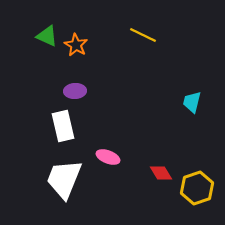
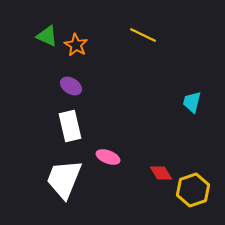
purple ellipse: moved 4 px left, 5 px up; rotated 35 degrees clockwise
white rectangle: moved 7 px right
yellow hexagon: moved 4 px left, 2 px down
